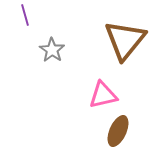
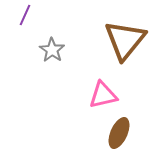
purple line: rotated 40 degrees clockwise
brown ellipse: moved 1 px right, 2 px down
